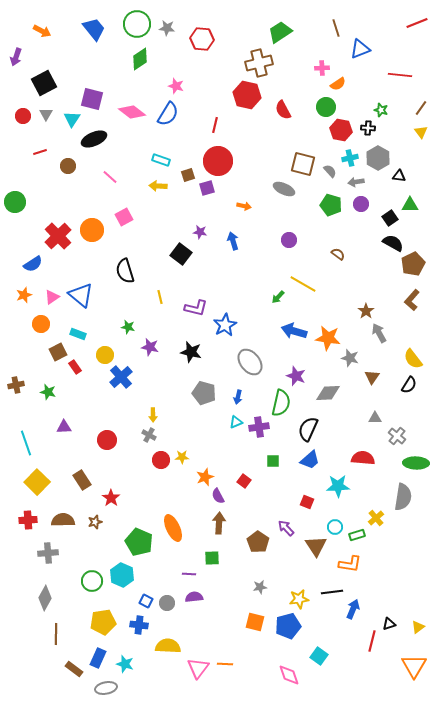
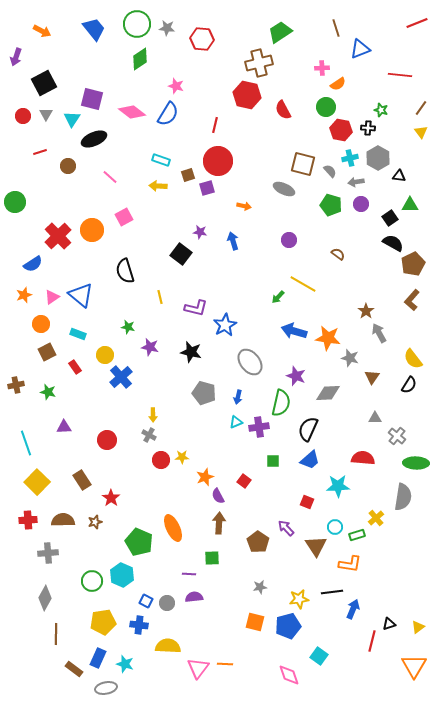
brown square at (58, 352): moved 11 px left
